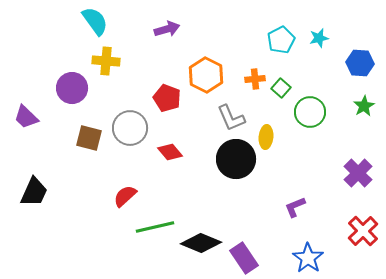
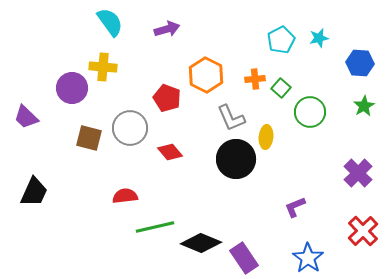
cyan semicircle: moved 15 px right, 1 px down
yellow cross: moved 3 px left, 6 px down
red semicircle: rotated 35 degrees clockwise
